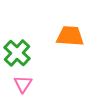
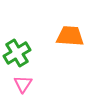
green cross: rotated 16 degrees clockwise
